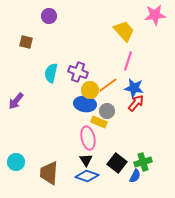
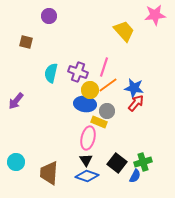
pink line: moved 24 px left, 6 px down
pink ellipse: rotated 25 degrees clockwise
